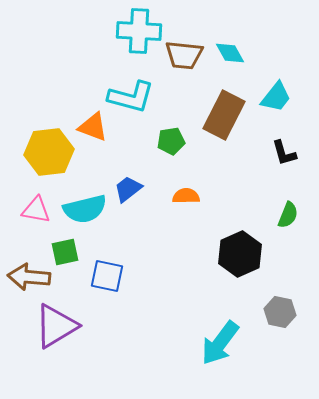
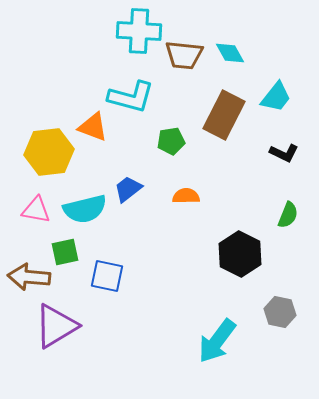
black L-shape: rotated 48 degrees counterclockwise
black hexagon: rotated 9 degrees counterclockwise
cyan arrow: moved 3 px left, 2 px up
